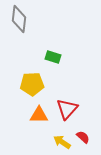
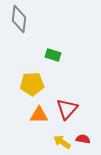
green rectangle: moved 2 px up
red semicircle: moved 2 px down; rotated 32 degrees counterclockwise
